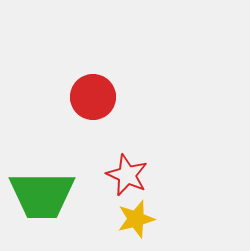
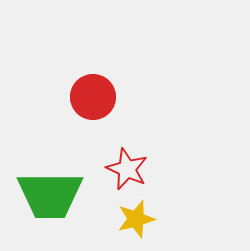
red star: moved 6 px up
green trapezoid: moved 8 px right
